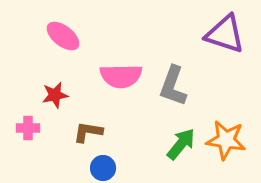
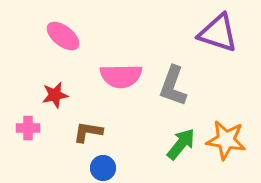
purple triangle: moved 7 px left, 1 px up
